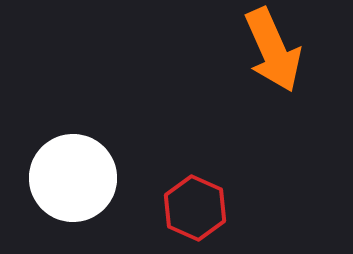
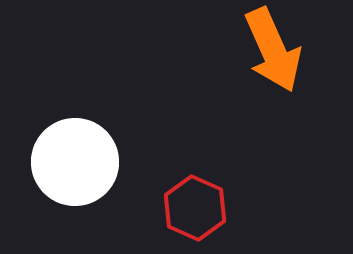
white circle: moved 2 px right, 16 px up
